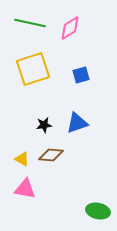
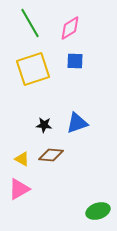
green line: rotated 48 degrees clockwise
blue square: moved 6 px left, 14 px up; rotated 18 degrees clockwise
black star: rotated 14 degrees clockwise
pink triangle: moved 6 px left; rotated 40 degrees counterclockwise
green ellipse: rotated 30 degrees counterclockwise
